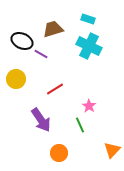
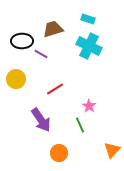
black ellipse: rotated 25 degrees counterclockwise
